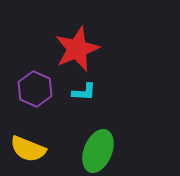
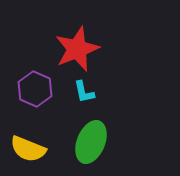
cyan L-shape: rotated 75 degrees clockwise
green ellipse: moved 7 px left, 9 px up
